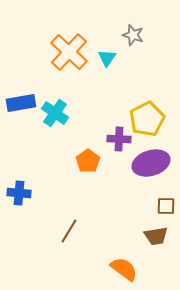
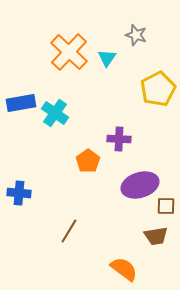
gray star: moved 3 px right
yellow pentagon: moved 11 px right, 30 px up
purple ellipse: moved 11 px left, 22 px down
